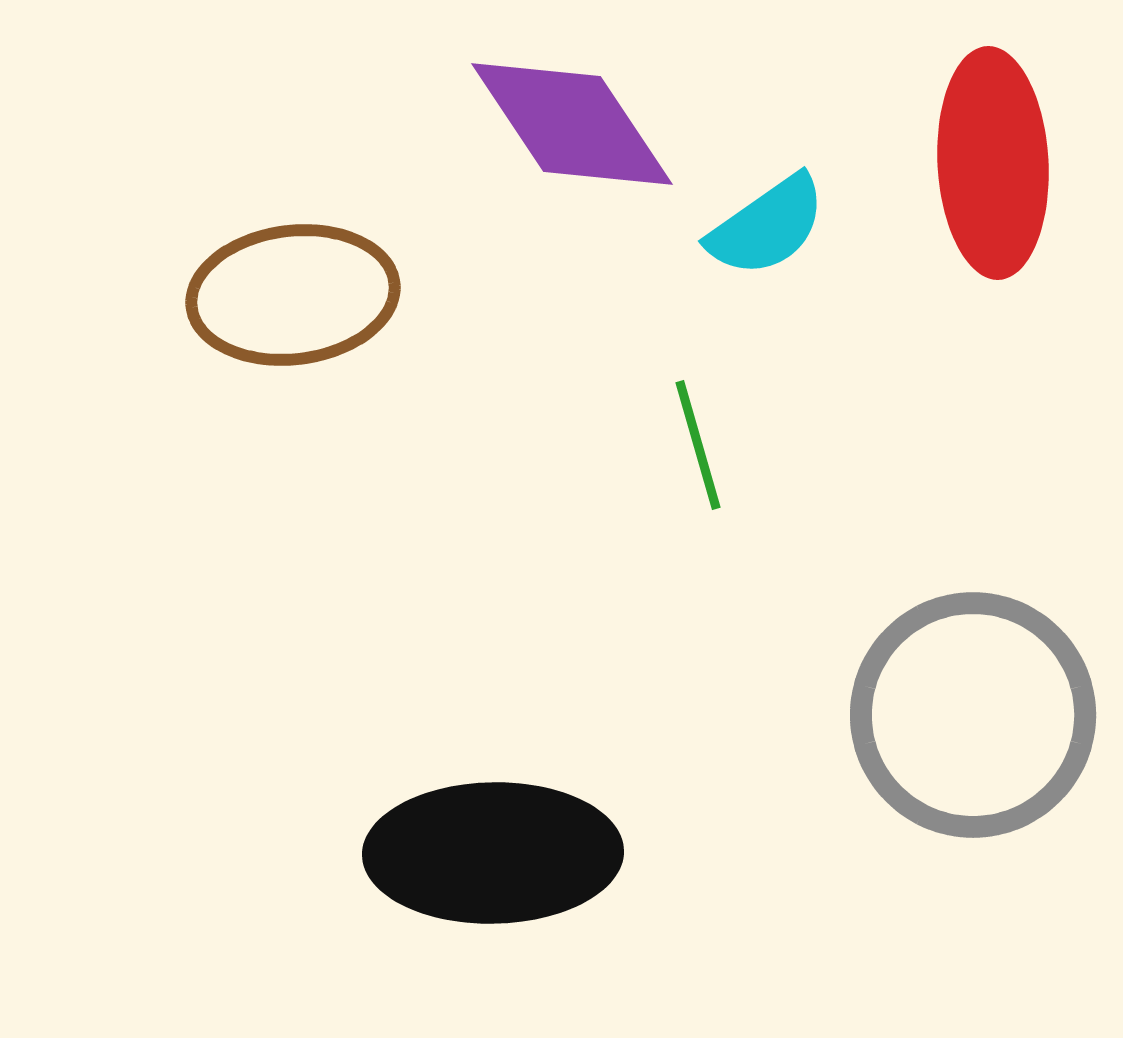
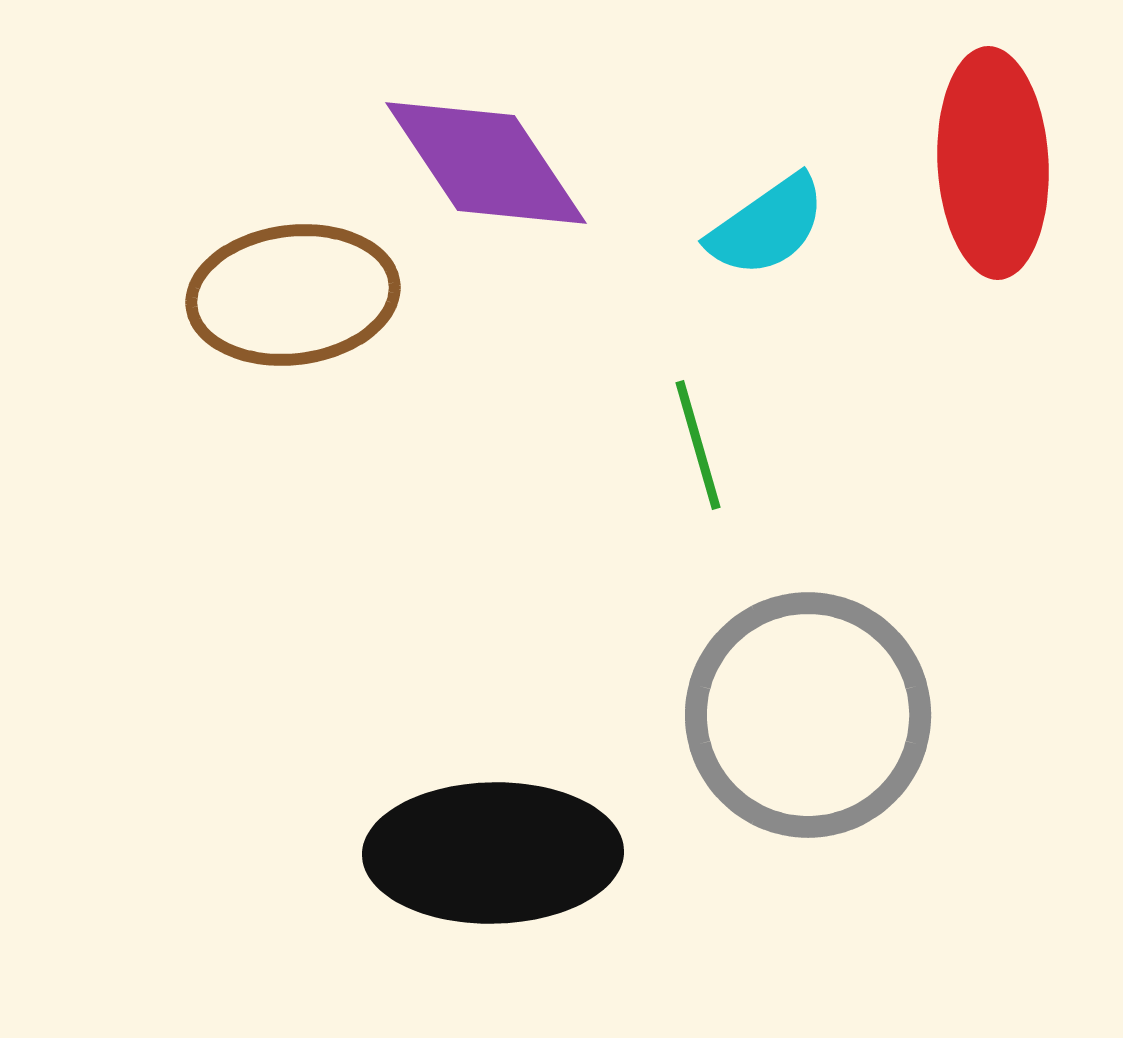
purple diamond: moved 86 px left, 39 px down
gray circle: moved 165 px left
